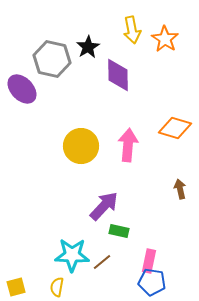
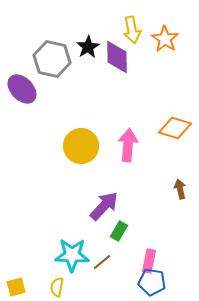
purple diamond: moved 1 px left, 18 px up
green rectangle: rotated 72 degrees counterclockwise
